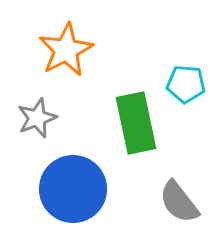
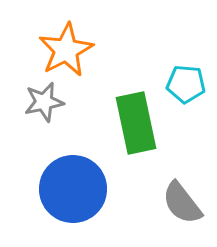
gray star: moved 7 px right, 16 px up; rotated 9 degrees clockwise
gray semicircle: moved 3 px right, 1 px down
